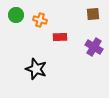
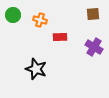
green circle: moved 3 px left
